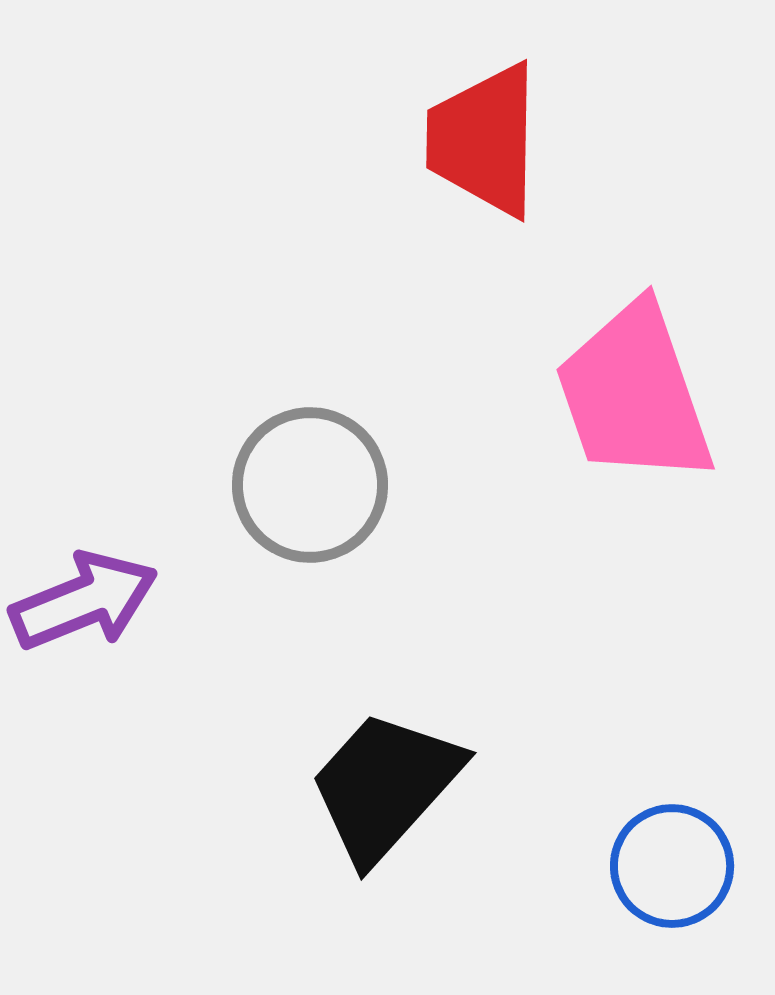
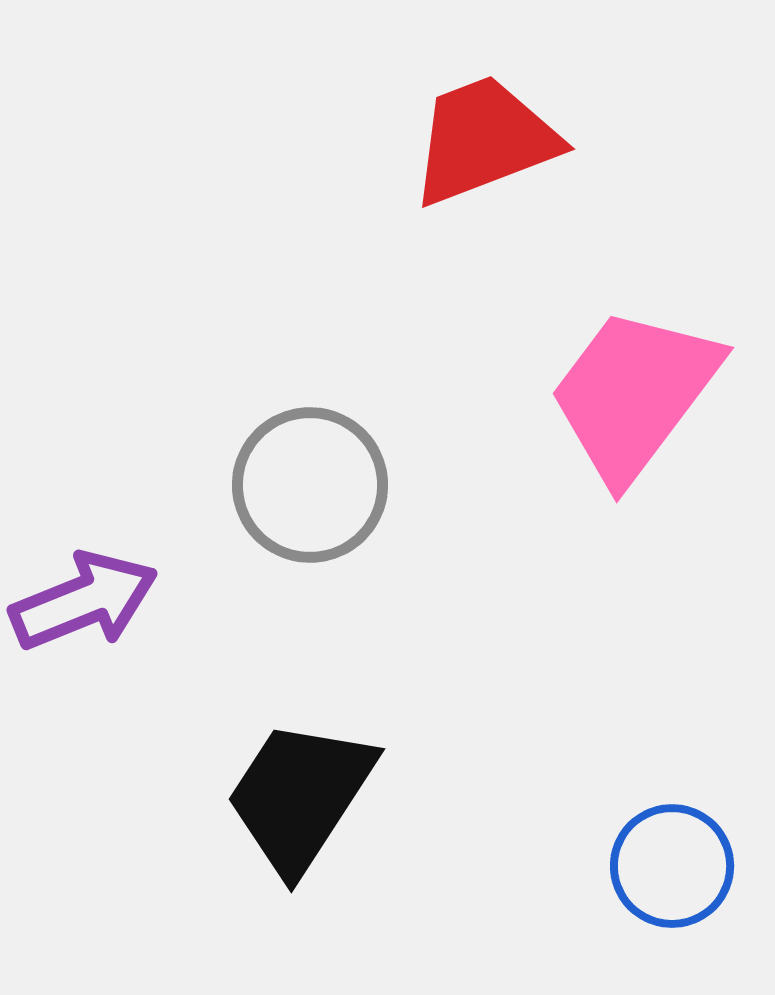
red trapezoid: rotated 68 degrees clockwise
pink trapezoid: rotated 56 degrees clockwise
black trapezoid: moved 85 px left, 10 px down; rotated 9 degrees counterclockwise
